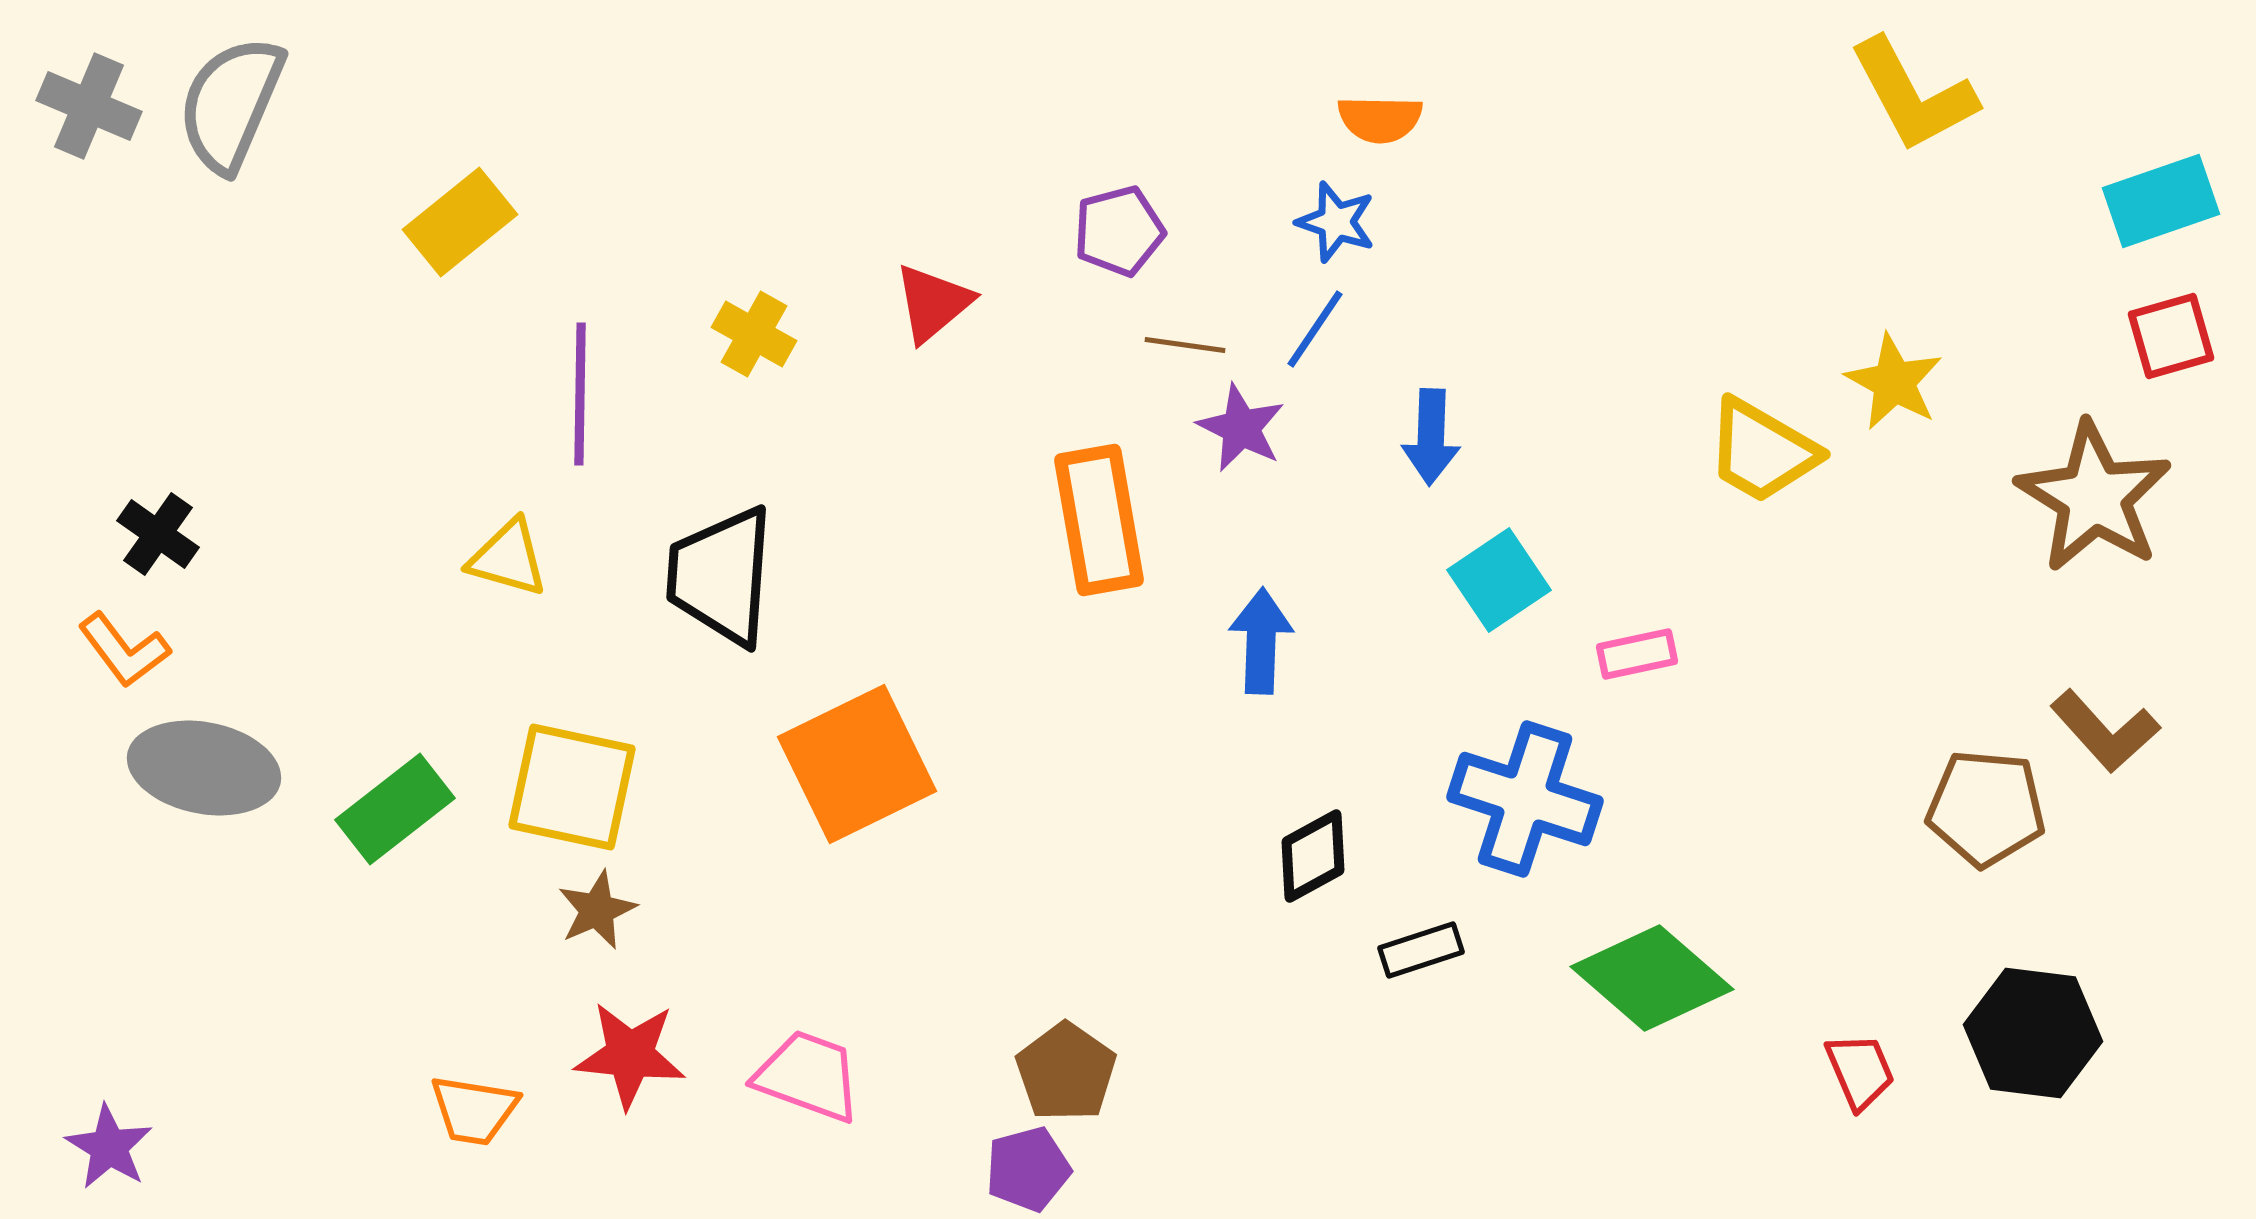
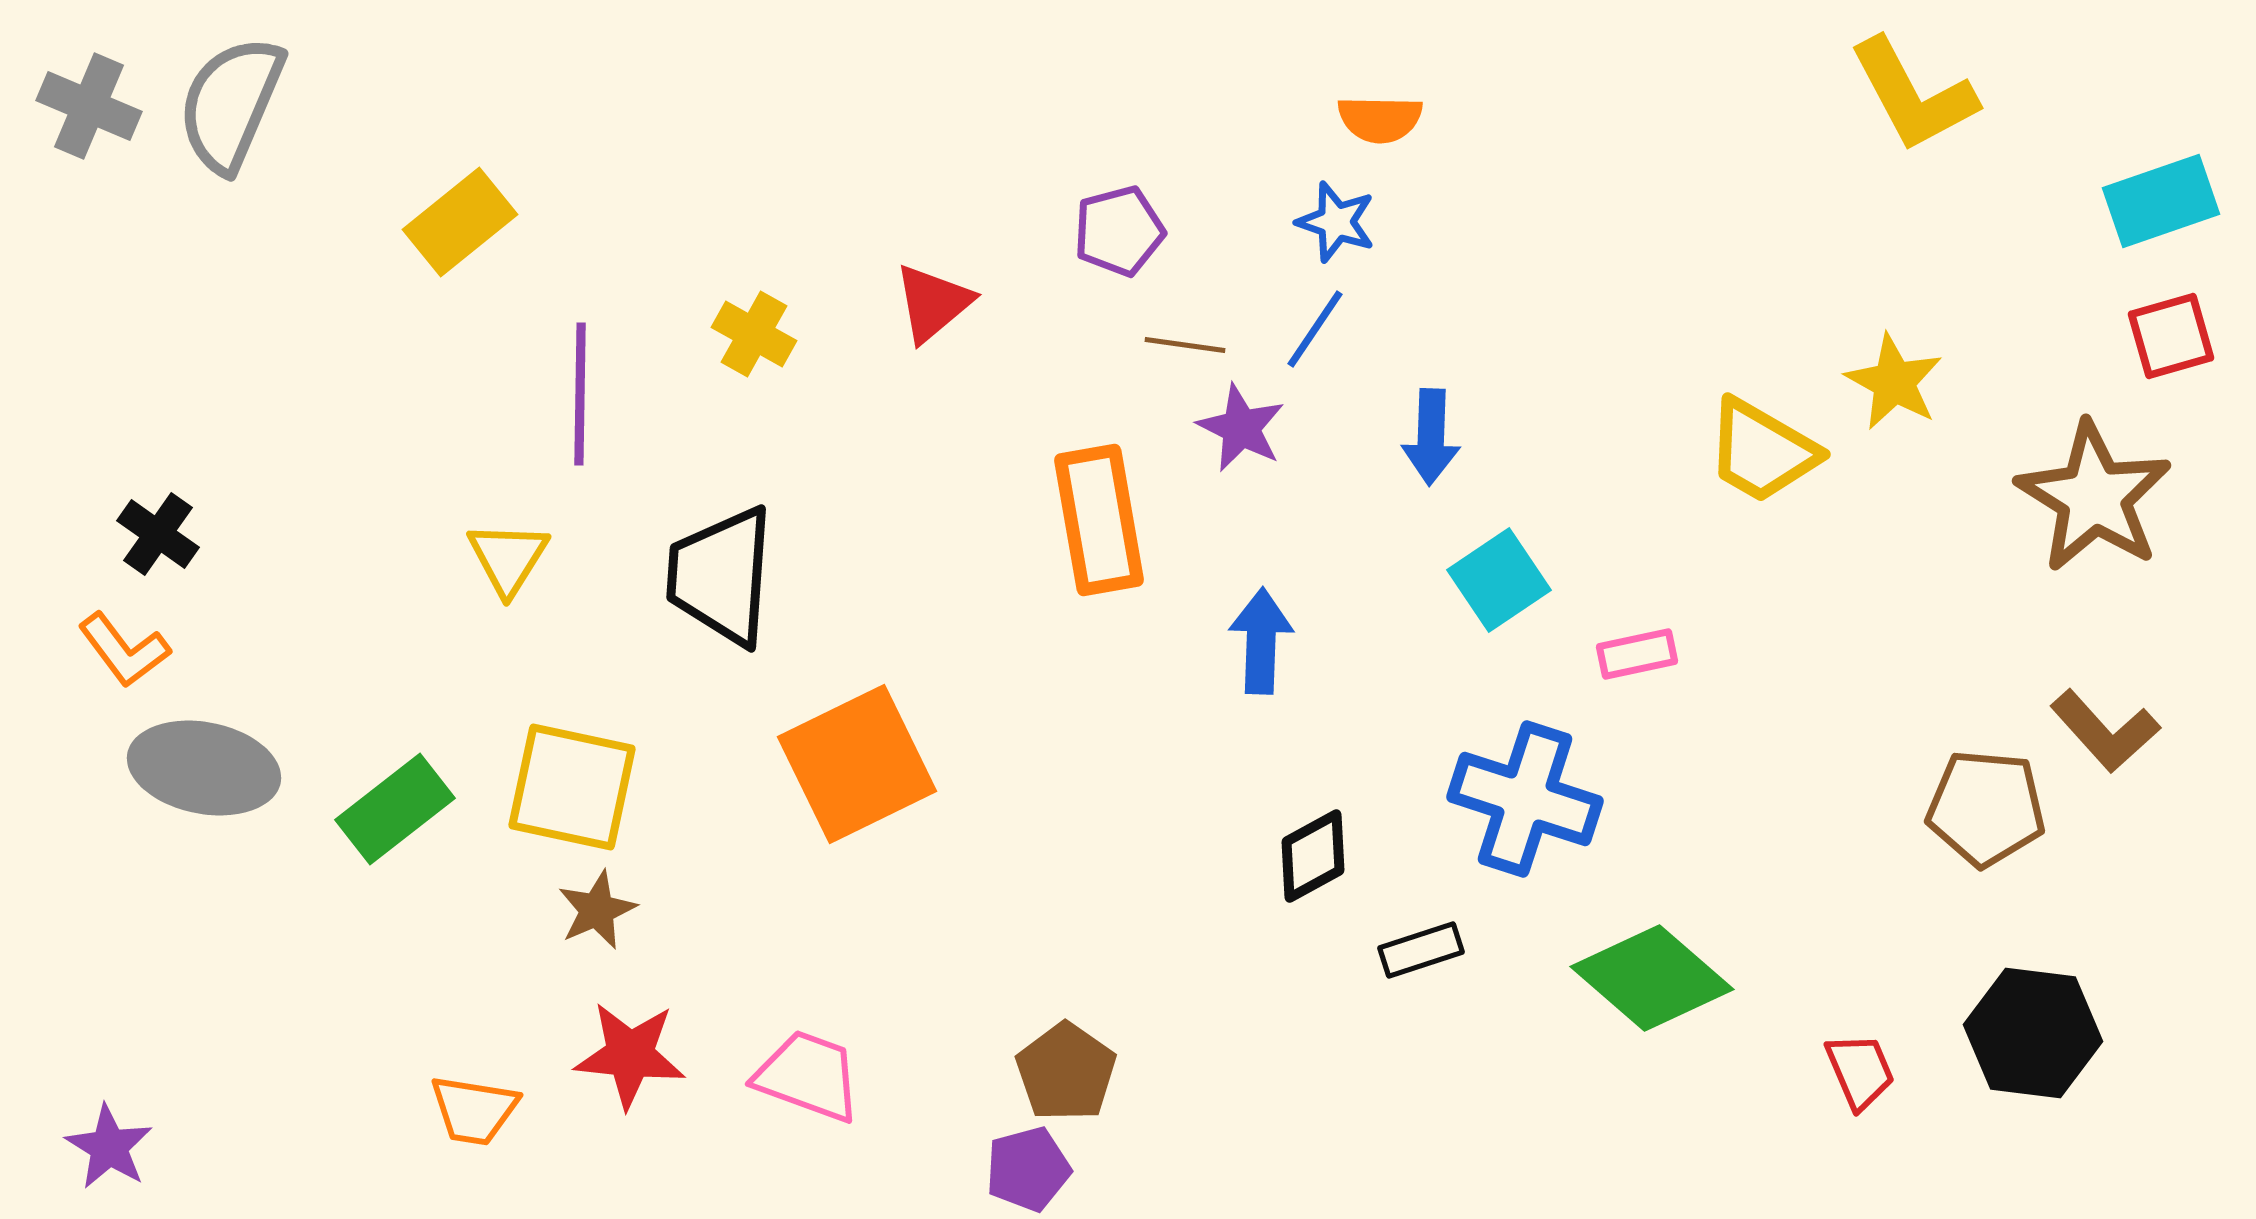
yellow triangle at (508, 558): rotated 46 degrees clockwise
